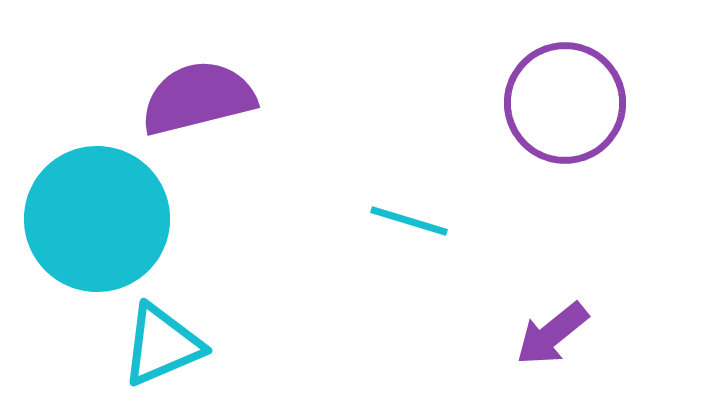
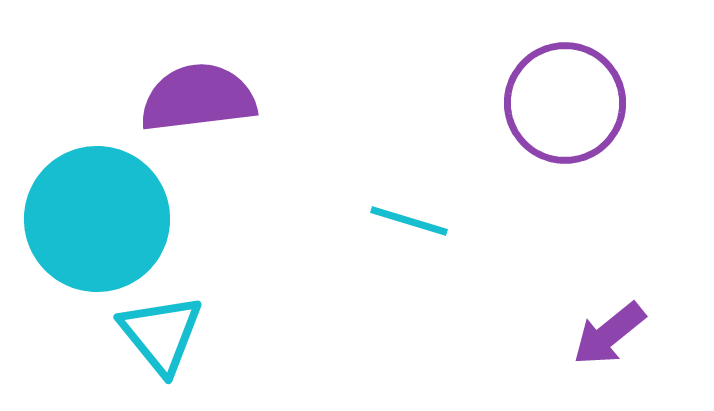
purple semicircle: rotated 7 degrees clockwise
purple arrow: moved 57 px right
cyan triangle: moved 1 px left, 11 px up; rotated 46 degrees counterclockwise
